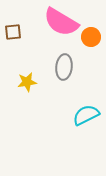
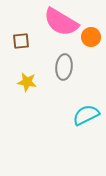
brown square: moved 8 px right, 9 px down
yellow star: rotated 18 degrees clockwise
